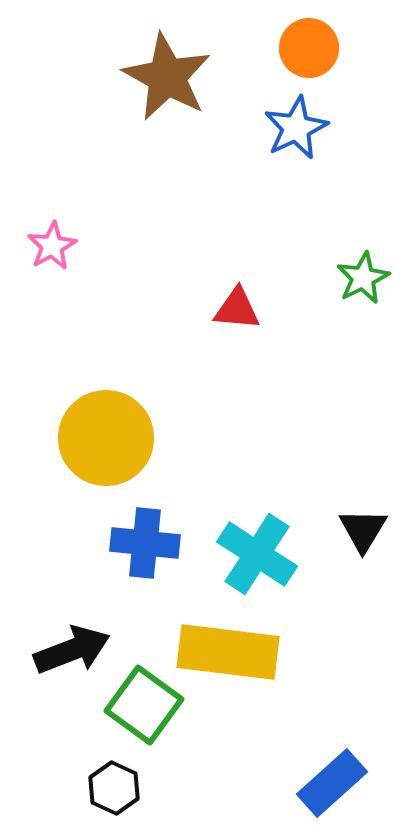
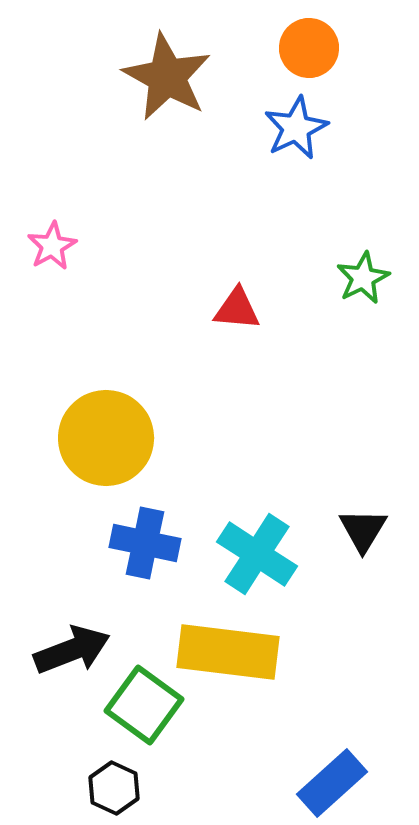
blue cross: rotated 6 degrees clockwise
